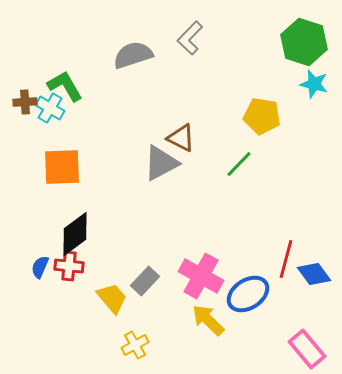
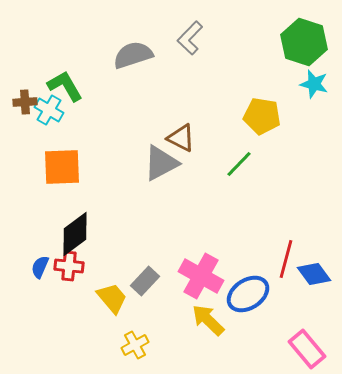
cyan cross: moved 1 px left, 2 px down
